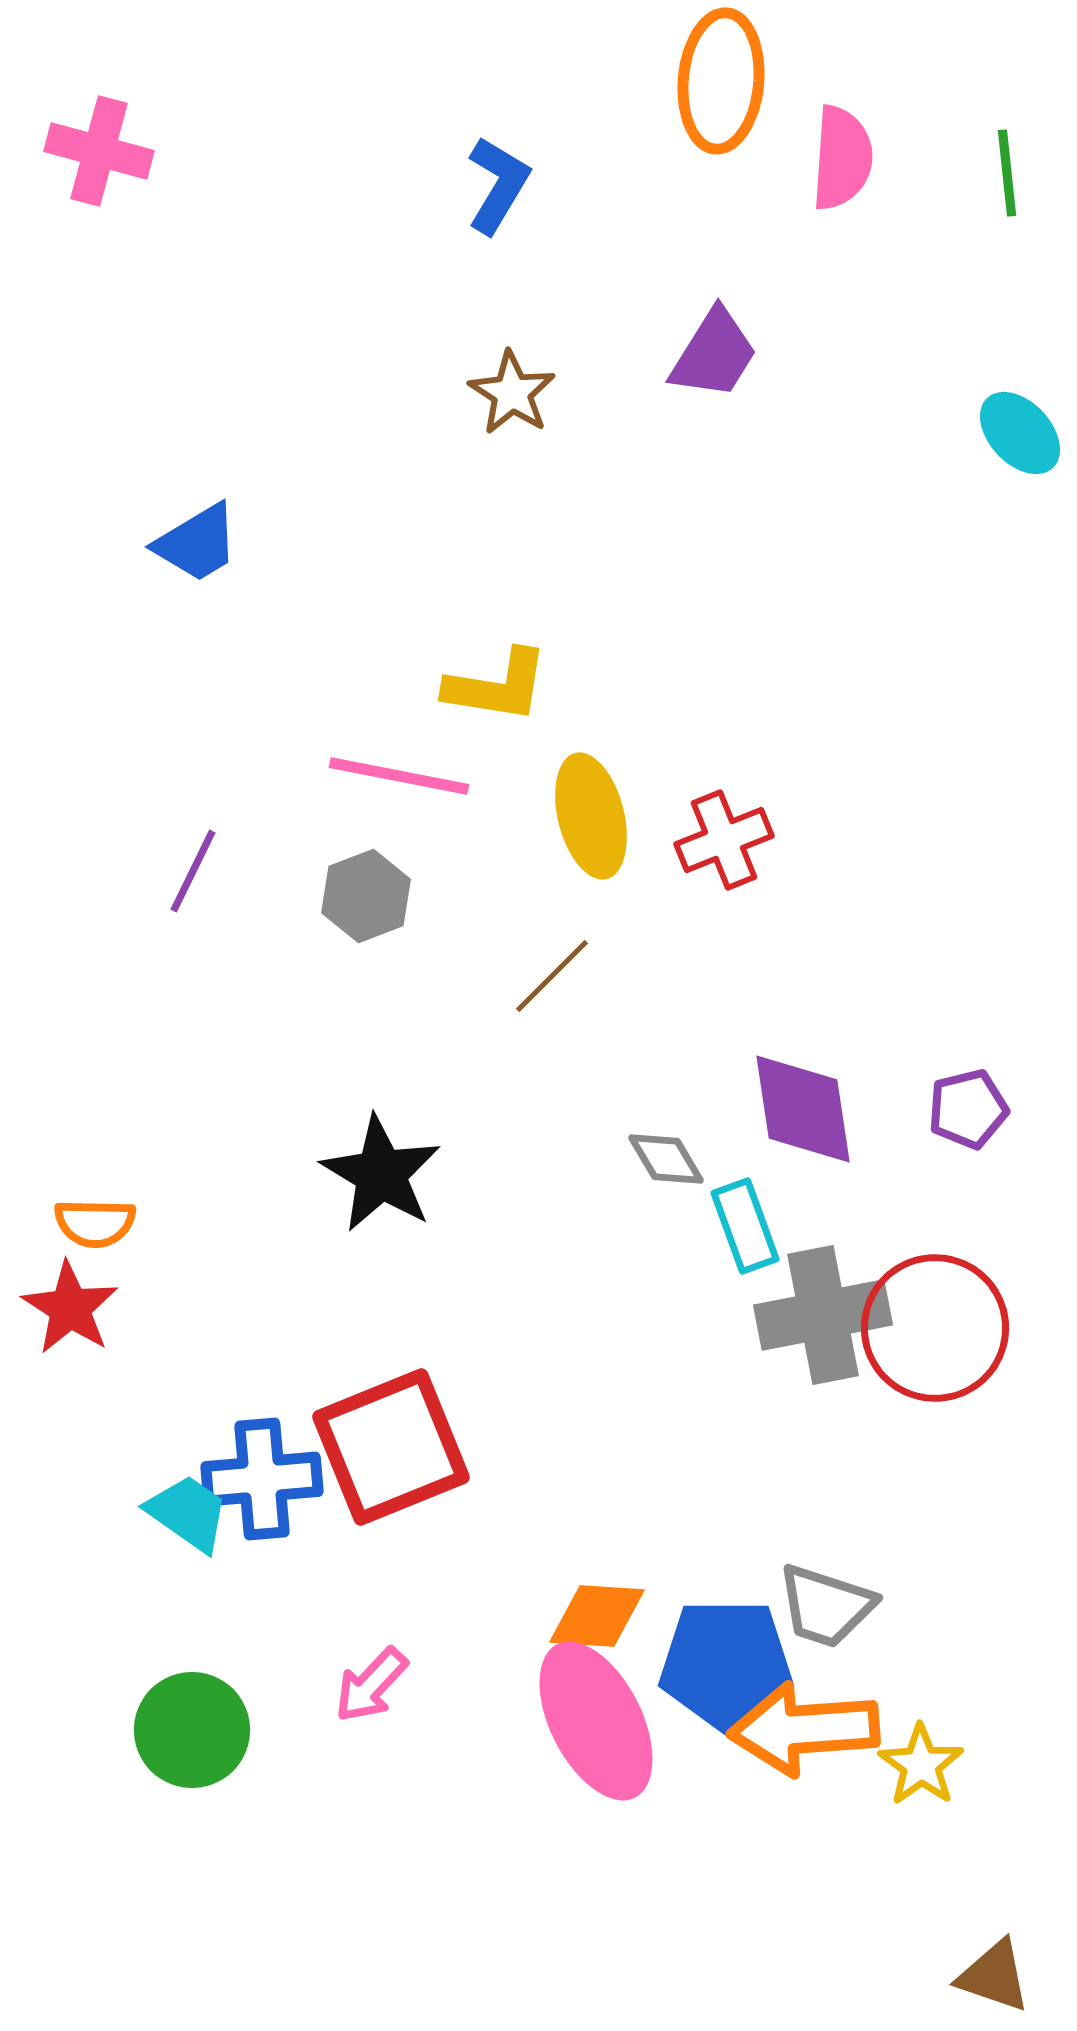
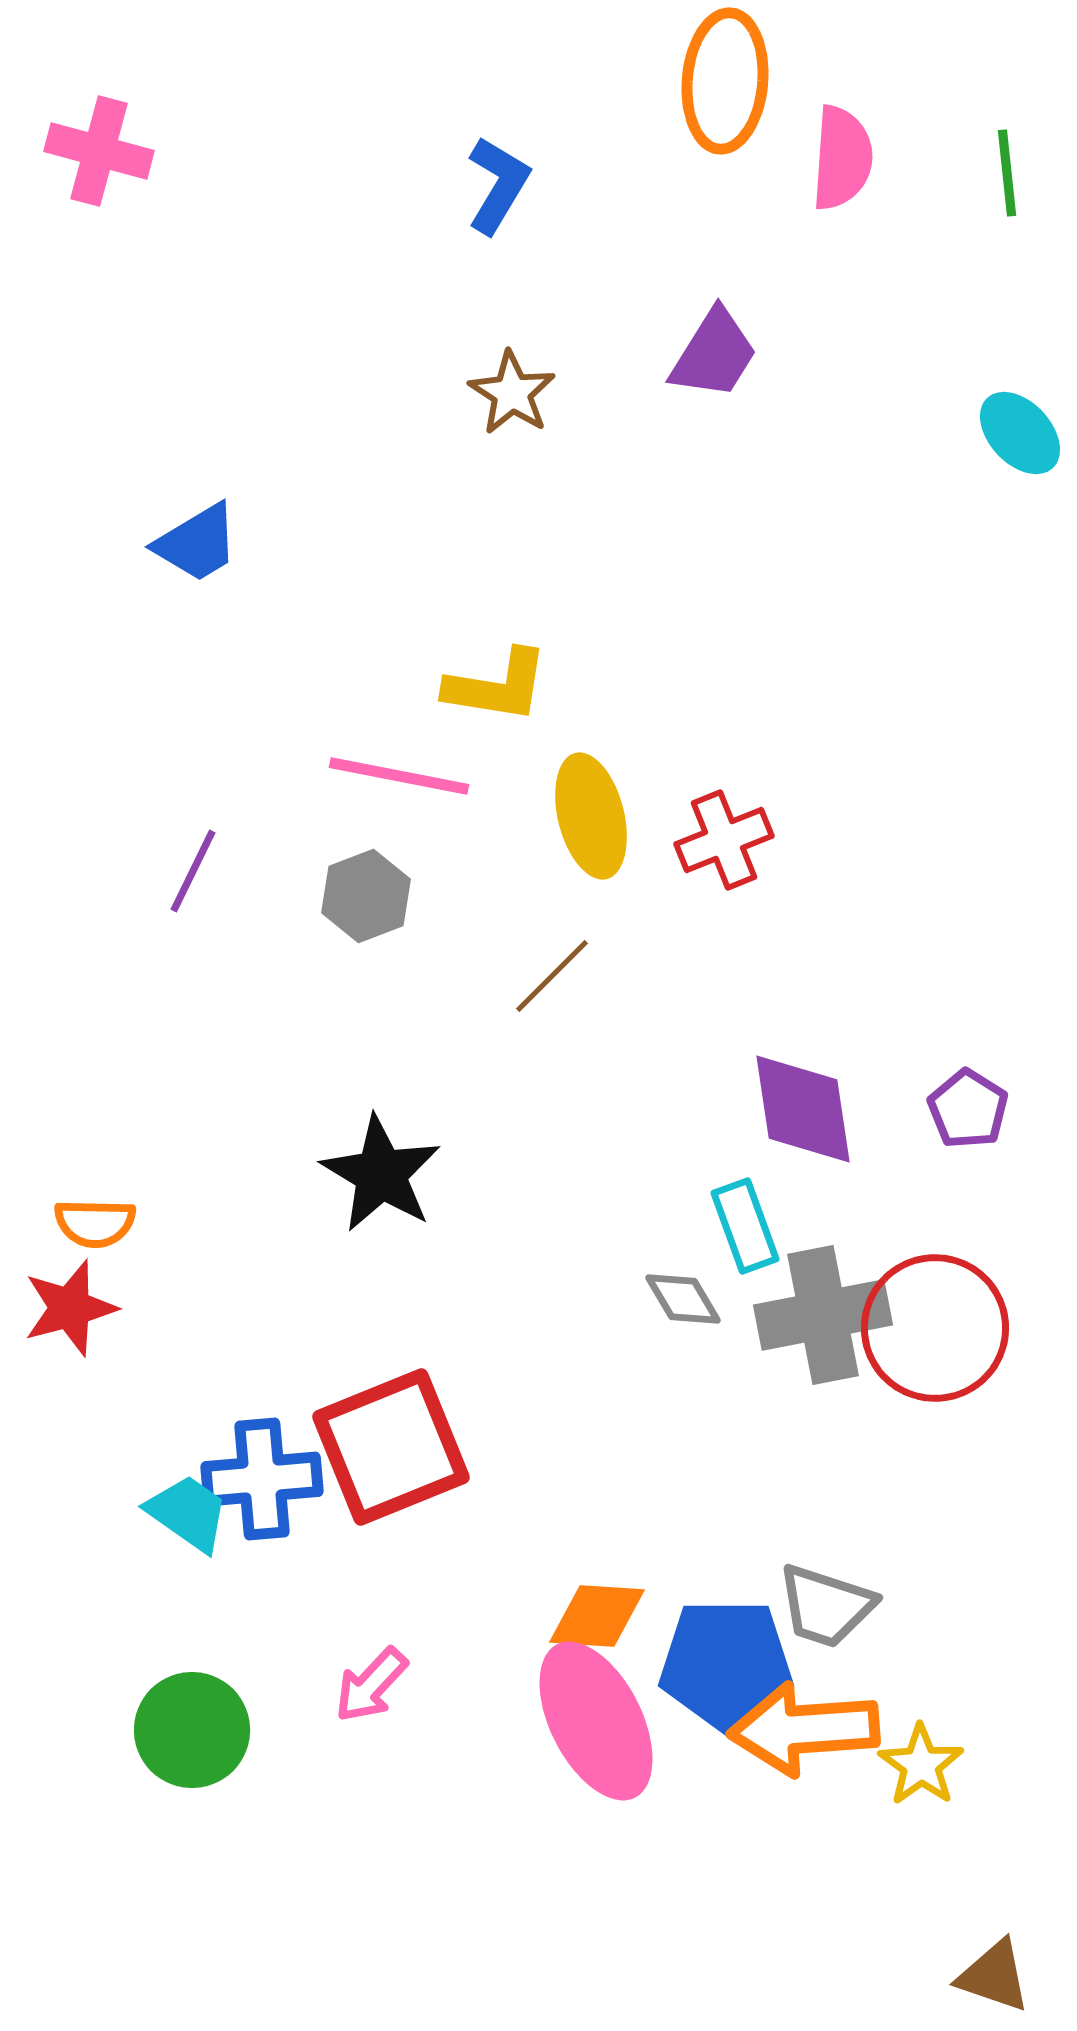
orange ellipse: moved 4 px right
purple pentagon: rotated 26 degrees counterclockwise
gray diamond: moved 17 px right, 140 px down
red star: rotated 24 degrees clockwise
